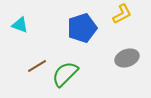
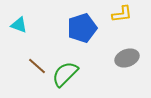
yellow L-shape: rotated 20 degrees clockwise
cyan triangle: moved 1 px left
brown line: rotated 72 degrees clockwise
